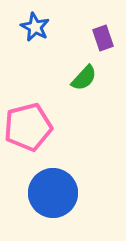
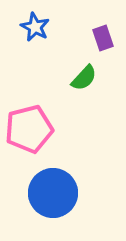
pink pentagon: moved 1 px right, 2 px down
